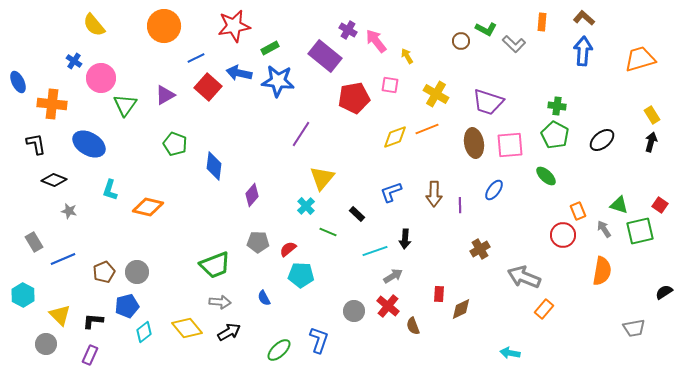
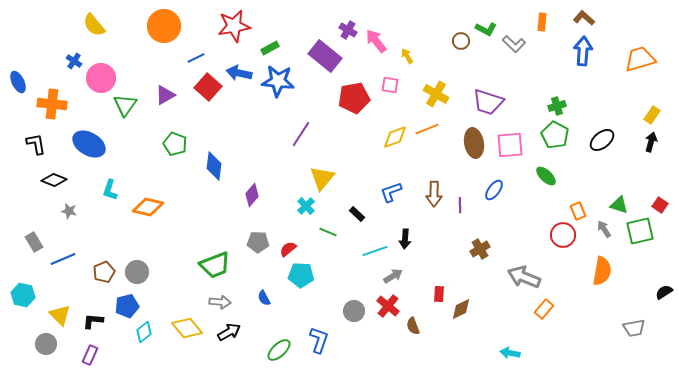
green cross at (557, 106): rotated 24 degrees counterclockwise
yellow rectangle at (652, 115): rotated 66 degrees clockwise
cyan hexagon at (23, 295): rotated 15 degrees counterclockwise
